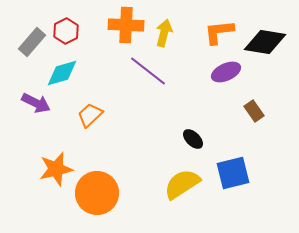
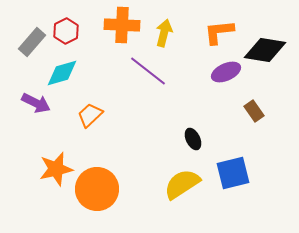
orange cross: moved 4 px left
black diamond: moved 8 px down
black ellipse: rotated 20 degrees clockwise
orange circle: moved 4 px up
